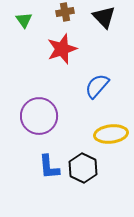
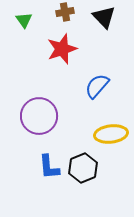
black hexagon: rotated 12 degrees clockwise
